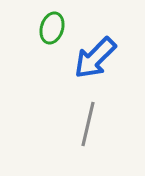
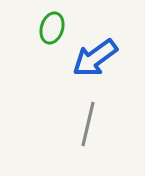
blue arrow: rotated 9 degrees clockwise
